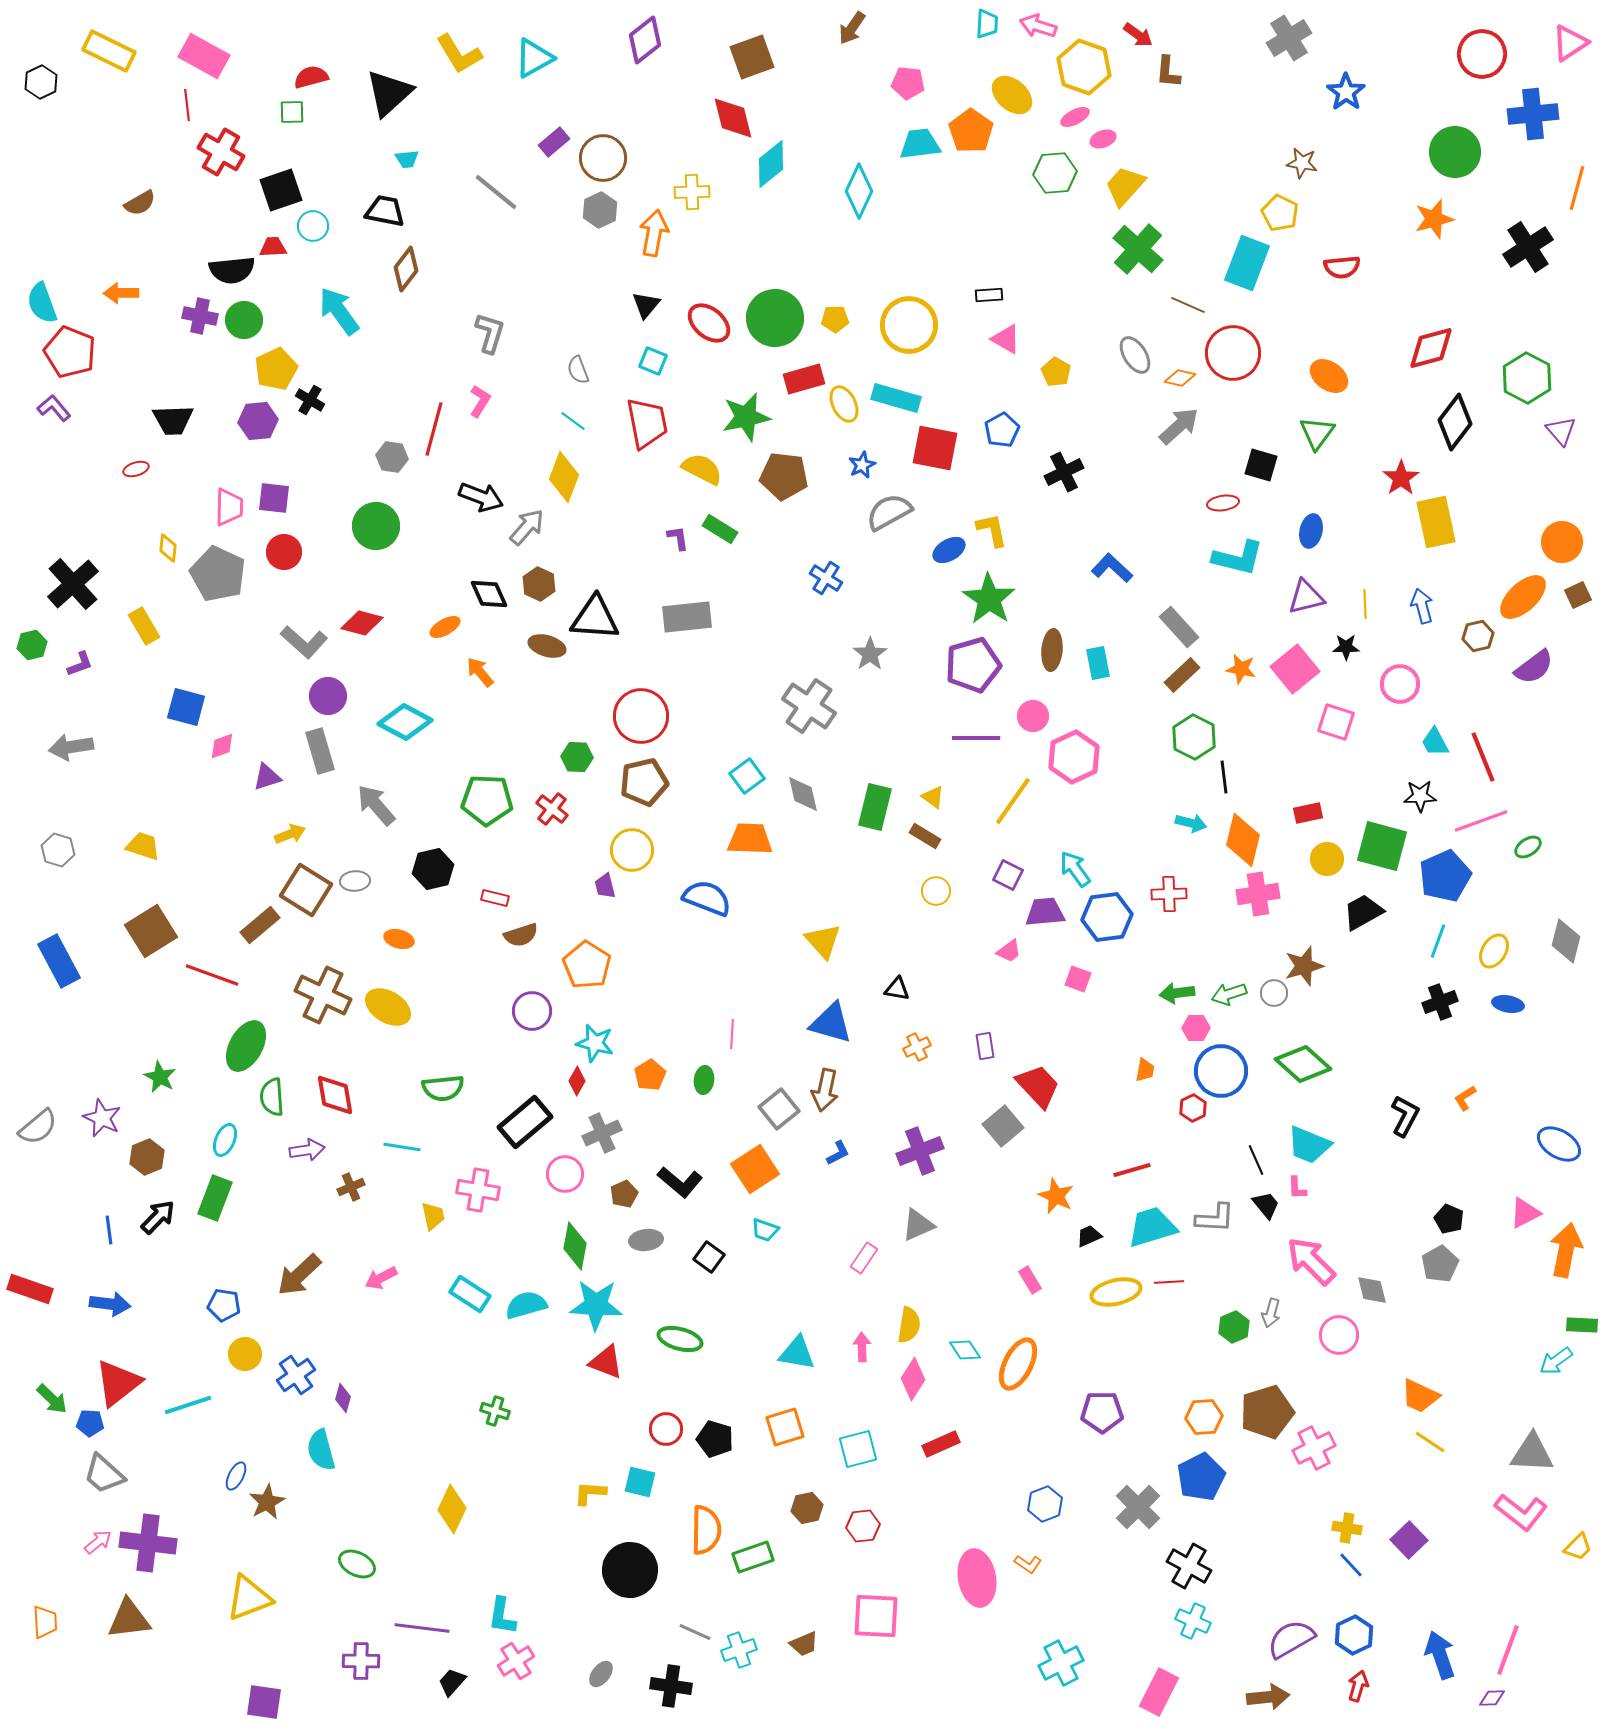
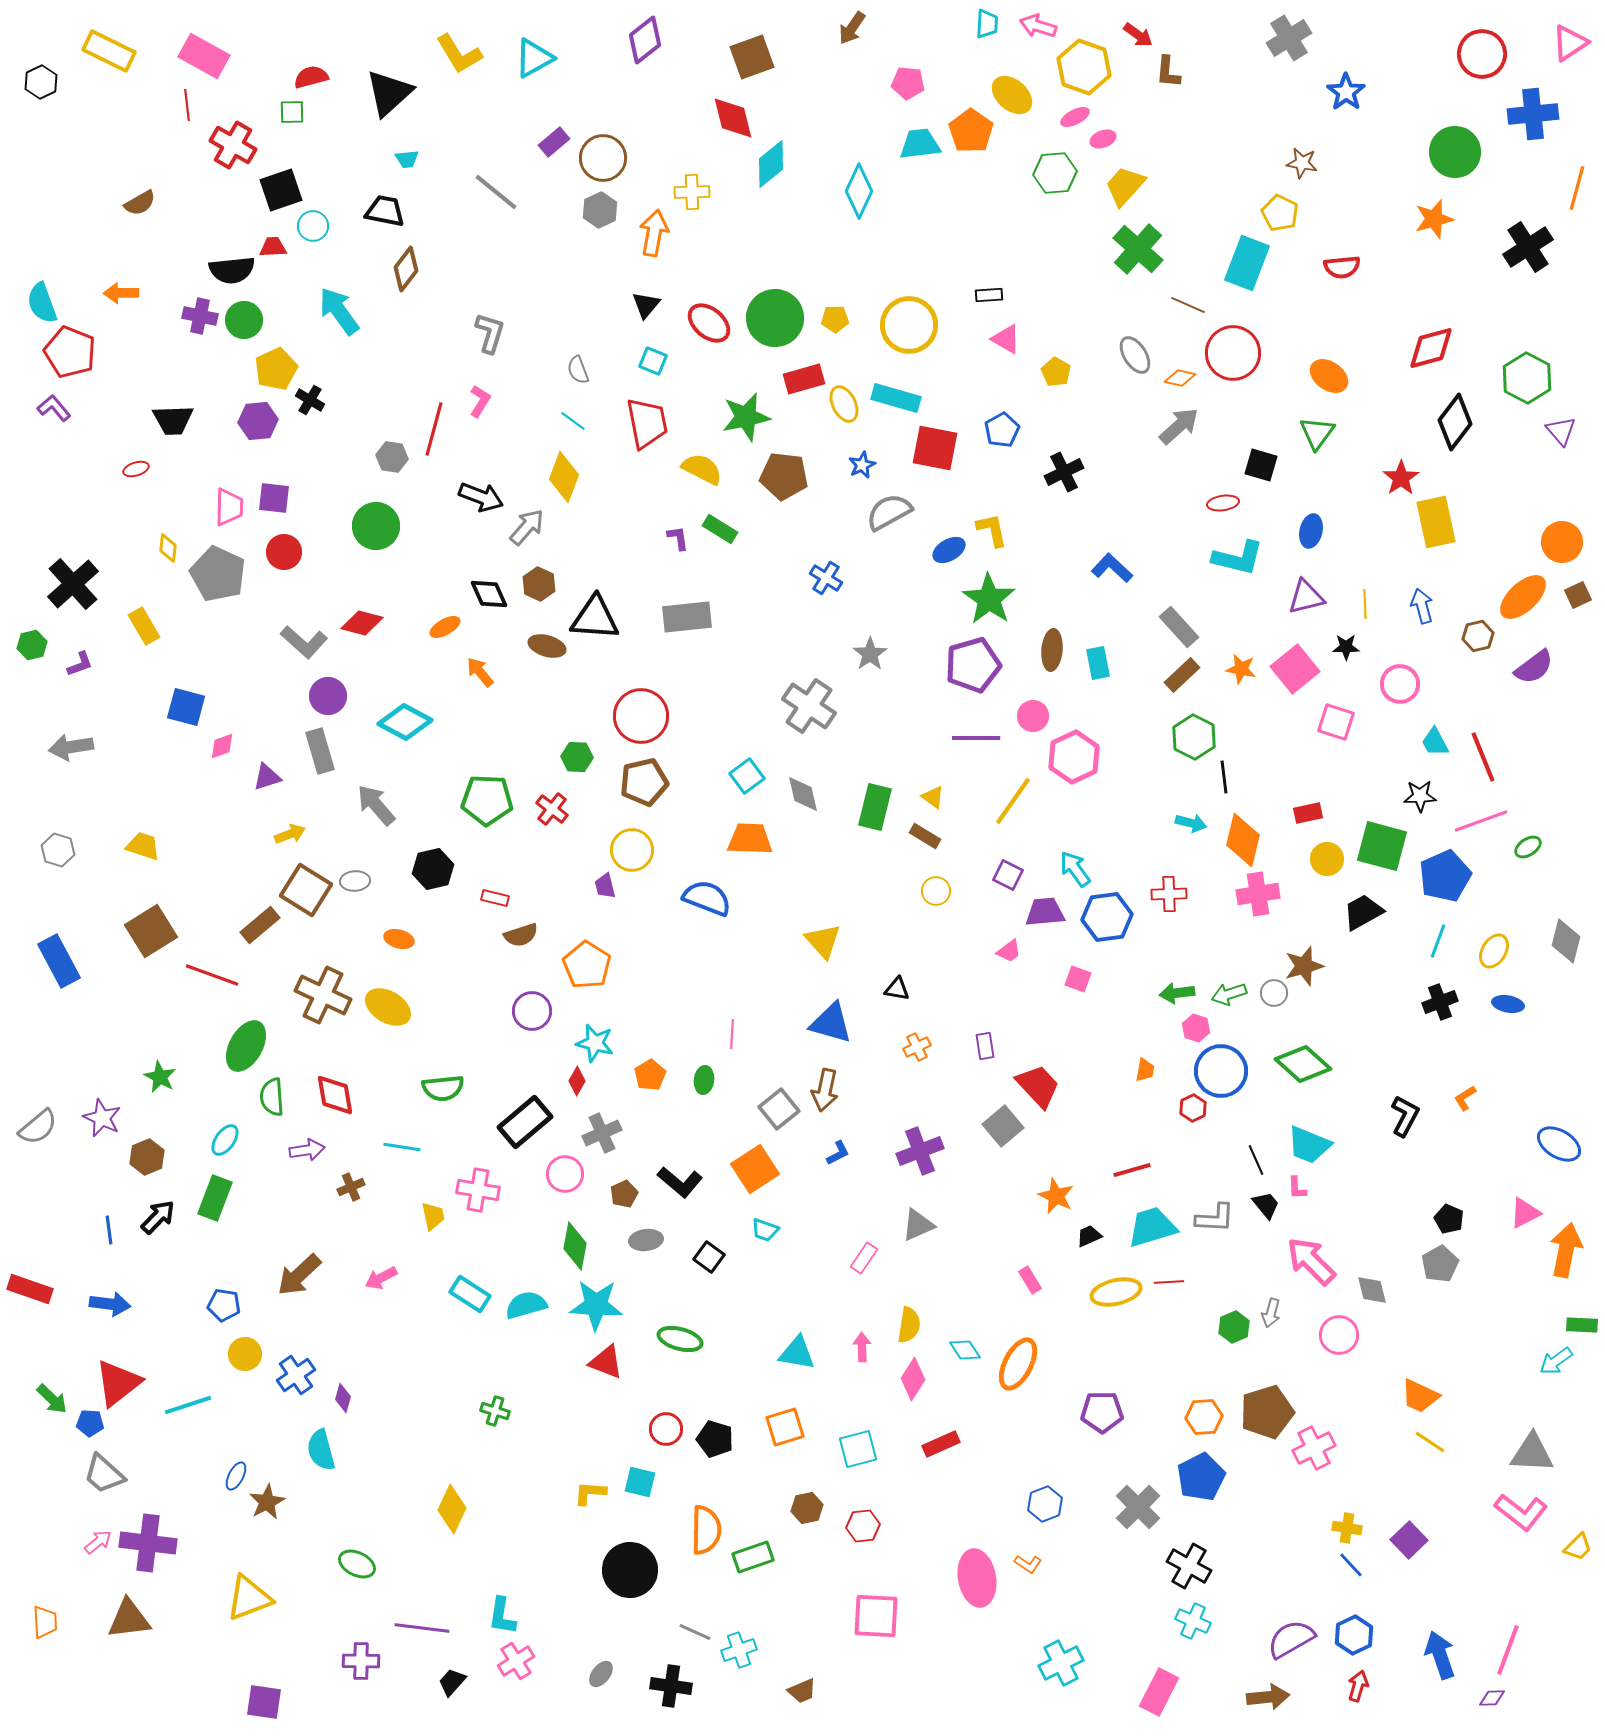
red cross at (221, 152): moved 12 px right, 7 px up
pink hexagon at (1196, 1028): rotated 20 degrees clockwise
cyan ellipse at (225, 1140): rotated 12 degrees clockwise
brown trapezoid at (804, 1644): moved 2 px left, 47 px down
